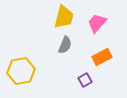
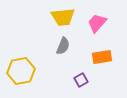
yellow trapezoid: moved 1 px left; rotated 70 degrees clockwise
gray semicircle: moved 2 px left, 1 px down
orange rectangle: rotated 18 degrees clockwise
purple square: moved 4 px left
